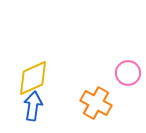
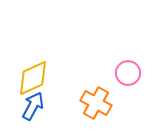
blue arrow: rotated 20 degrees clockwise
